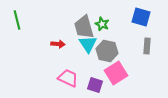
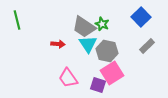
blue square: rotated 30 degrees clockwise
gray trapezoid: rotated 40 degrees counterclockwise
gray rectangle: rotated 42 degrees clockwise
pink square: moved 4 px left
pink trapezoid: rotated 150 degrees counterclockwise
purple square: moved 3 px right
